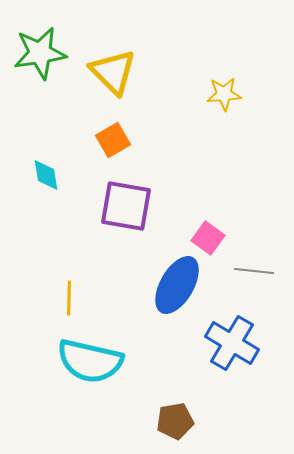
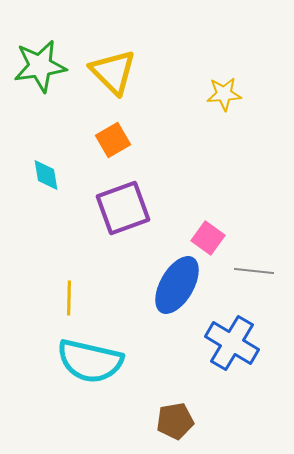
green star: moved 13 px down
purple square: moved 3 px left, 2 px down; rotated 30 degrees counterclockwise
